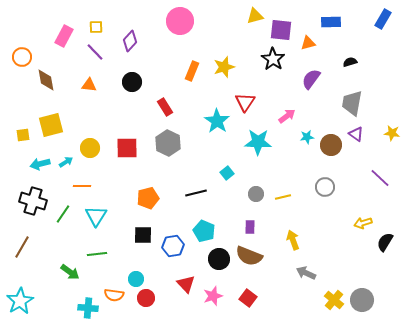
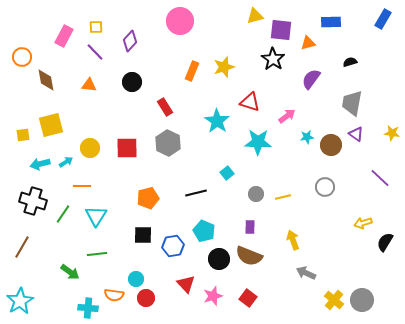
red triangle at (245, 102): moved 5 px right; rotated 45 degrees counterclockwise
